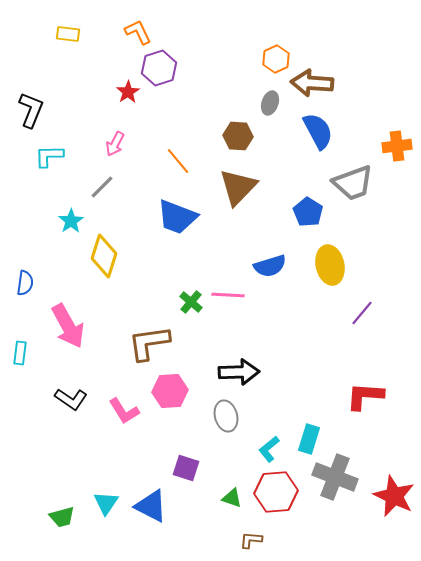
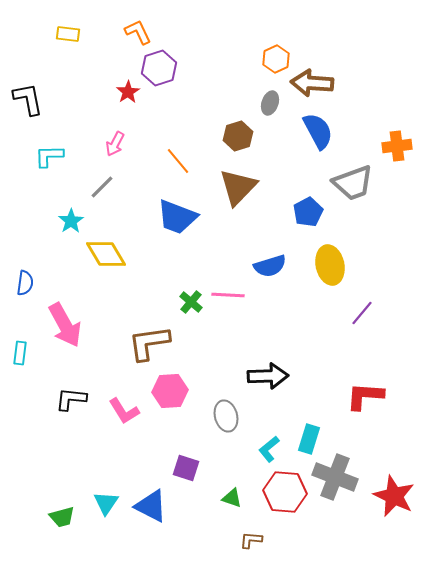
black L-shape at (31, 110): moved 3 px left, 11 px up; rotated 33 degrees counterclockwise
brown hexagon at (238, 136): rotated 20 degrees counterclockwise
blue pentagon at (308, 212): rotated 12 degrees clockwise
yellow diamond at (104, 256): moved 2 px right, 2 px up; rotated 48 degrees counterclockwise
pink arrow at (68, 326): moved 3 px left, 1 px up
black arrow at (239, 372): moved 29 px right, 4 px down
black L-shape at (71, 399): rotated 152 degrees clockwise
red hexagon at (276, 492): moved 9 px right; rotated 9 degrees clockwise
